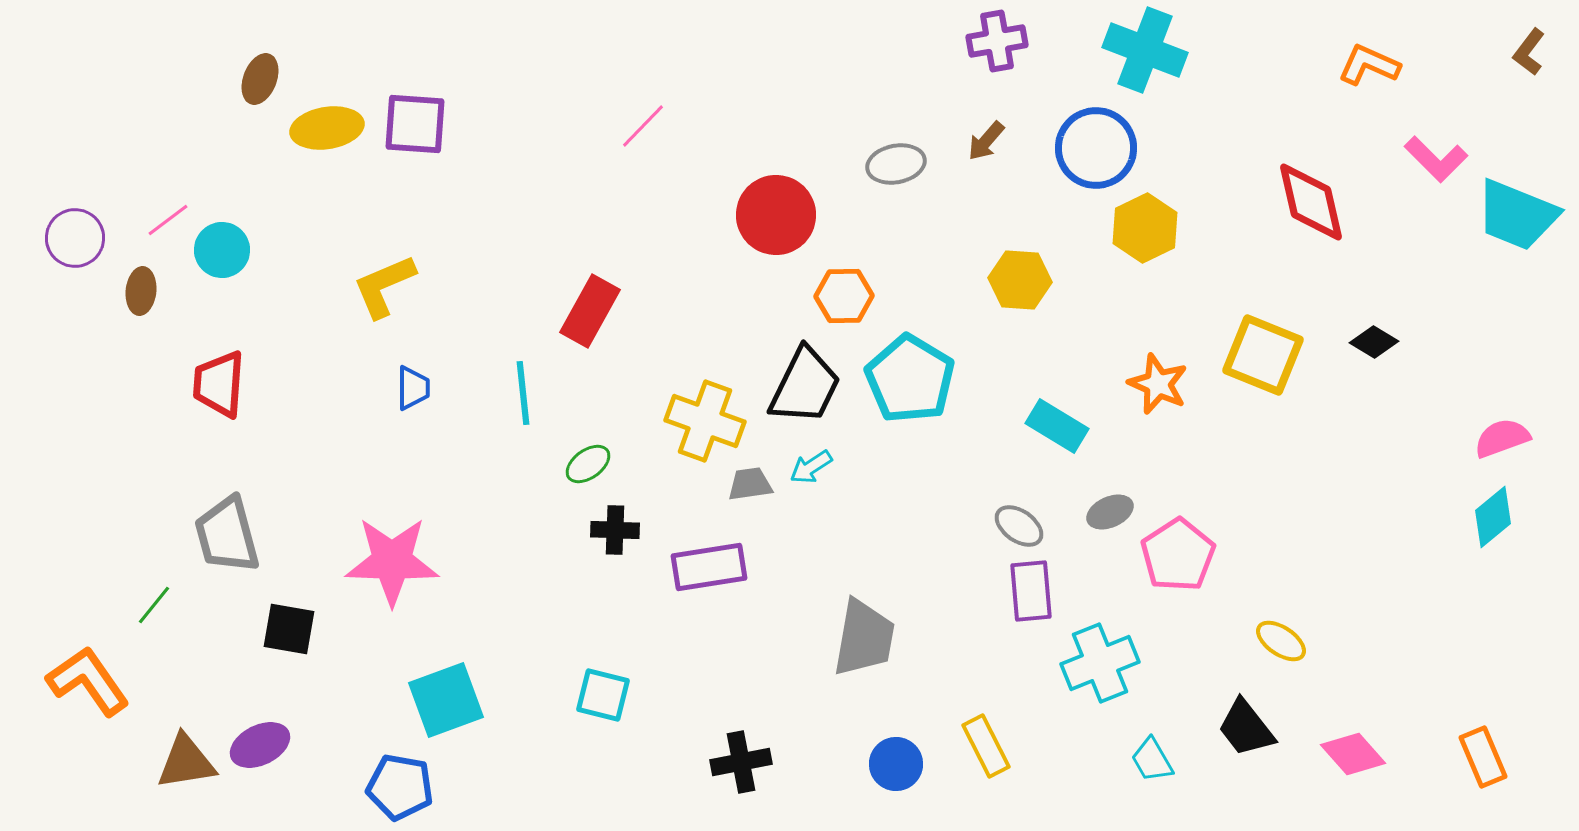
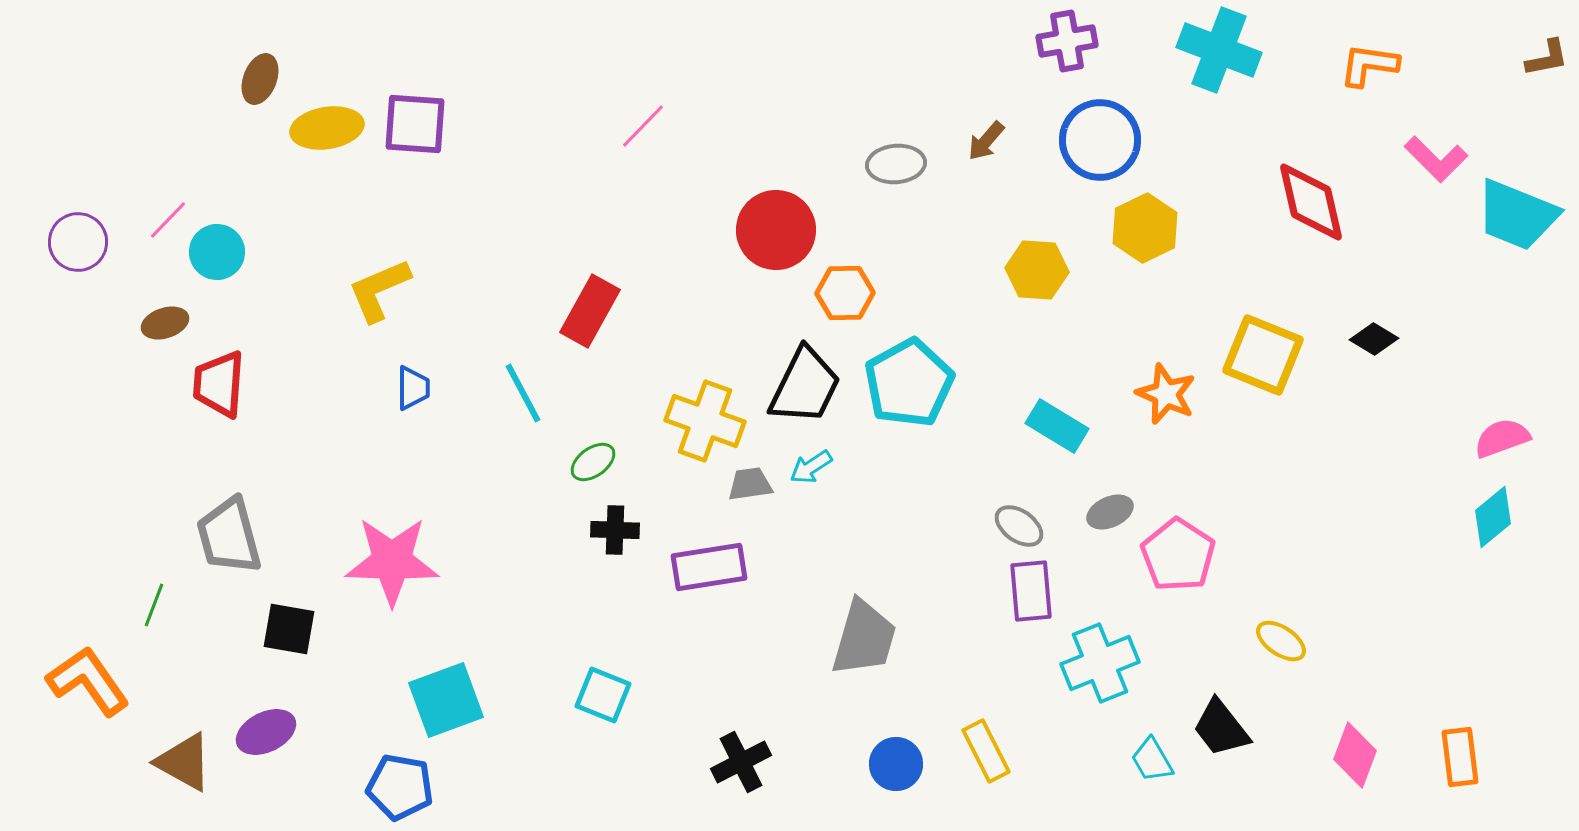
purple cross at (997, 41): moved 70 px right
cyan cross at (1145, 50): moved 74 px right
brown L-shape at (1529, 52): moved 18 px right, 6 px down; rotated 138 degrees counterclockwise
orange L-shape at (1369, 65): rotated 16 degrees counterclockwise
blue circle at (1096, 148): moved 4 px right, 8 px up
gray ellipse at (896, 164): rotated 6 degrees clockwise
red circle at (776, 215): moved 15 px down
pink line at (168, 220): rotated 9 degrees counterclockwise
purple circle at (75, 238): moved 3 px right, 4 px down
cyan circle at (222, 250): moved 5 px left, 2 px down
yellow hexagon at (1020, 280): moved 17 px right, 10 px up
yellow L-shape at (384, 286): moved 5 px left, 4 px down
brown ellipse at (141, 291): moved 24 px right, 32 px down; rotated 66 degrees clockwise
orange hexagon at (844, 296): moved 1 px right, 3 px up
black diamond at (1374, 342): moved 3 px up
cyan pentagon at (910, 379): moved 1 px left, 4 px down; rotated 12 degrees clockwise
orange star at (1158, 384): moved 8 px right, 10 px down
cyan line at (523, 393): rotated 22 degrees counterclockwise
green ellipse at (588, 464): moved 5 px right, 2 px up
gray trapezoid at (227, 535): moved 2 px right, 1 px down
pink pentagon at (1178, 555): rotated 6 degrees counterclockwise
green line at (154, 605): rotated 18 degrees counterclockwise
gray trapezoid at (864, 638): rotated 6 degrees clockwise
cyan square at (603, 695): rotated 8 degrees clockwise
black trapezoid at (1246, 728): moved 25 px left
purple ellipse at (260, 745): moved 6 px right, 13 px up
yellow rectangle at (986, 746): moved 5 px down
pink diamond at (1353, 754): moved 2 px right, 1 px down; rotated 62 degrees clockwise
orange rectangle at (1483, 757): moved 23 px left; rotated 16 degrees clockwise
brown triangle at (186, 762): moved 2 px left; rotated 38 degrees clockwise
black cross at (741, 762): rotated 16 degrees counterclockwise
